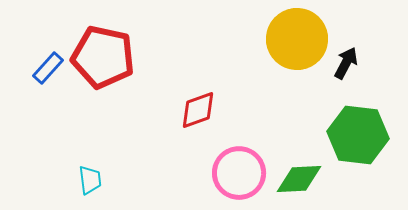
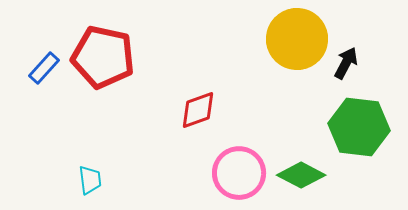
blue rectangle: moved 4 px left
green hexagon: moved 1 px right, 8 px up
green diamond: moved 2 px right, 4 px up; rotated 30 degrees clockwise
